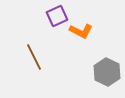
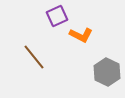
orange L-shape: moved 4 px down
brown line: rotated 12 degrees counterclockwise
